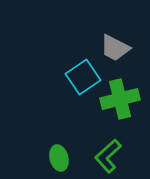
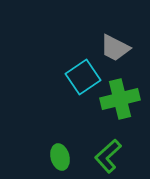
green ellipse: moved 1 px right, 1 px up
